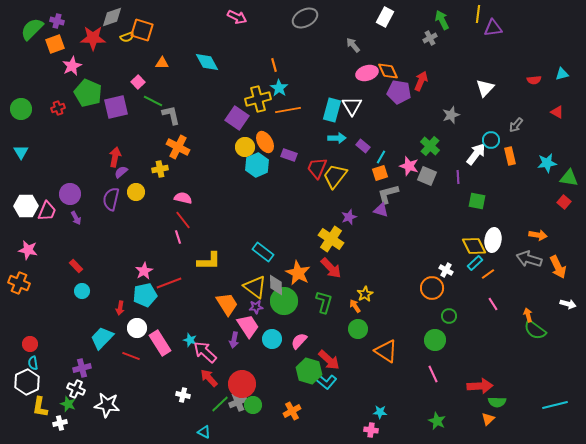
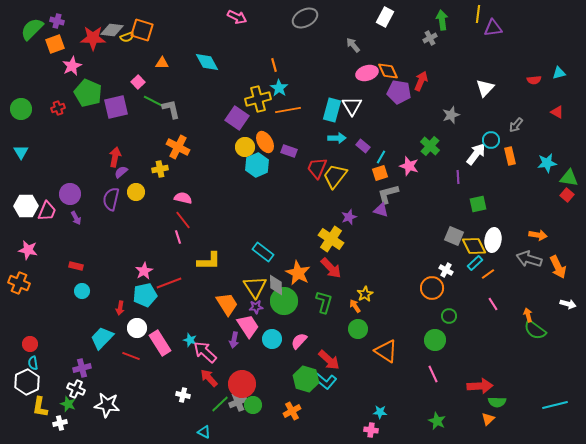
gray diamond at (112, 17): moved 13 px down; rotated 25 degrees clockwise
green arrow at (442, 20): rotated 18 degrees clockwise
cyan triangle at (562, 74): moved 3 px left, 1 px up
gray L-shape at (171, 115): moved 6 px up
purple rectangle at (289, 155): moved 4 px up
gray square at (427, 176): moved 27 px right, 60 px down
green square at (477, 201): moved 1 px right, 3 px down; rotated 24 degrees counterclockwise
red square at (564, 202): moved 3 px right, 7 px up
red rectangle at (76, 266): rotated 32 degrees counterclockwise
yellow triangle at (255, 287): rotated 20 degrees clockwise
green hexagon at (309, 371): moved 3 px left, 8 px down
